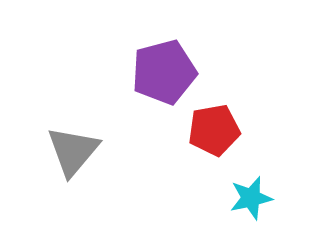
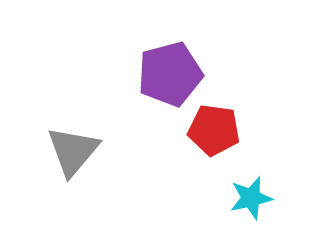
purple pentagon: moved 6 px right, 2 px down
red pentagon: rotated 18 degrees clockwise
